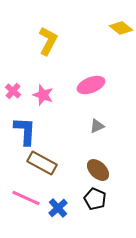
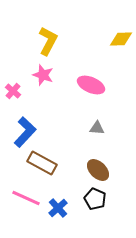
yellow diamond: moved 11 px down; rotated 40 degrees counterclockwise
pink ellipse: rotated 44 degrees clockwise
pink star: moved 20 px up
gray triangle: moved 2 px down; rotated 28 degrees clockwise
blue L-shape: moved 1 px down; rotated 40 degrees clockwise
